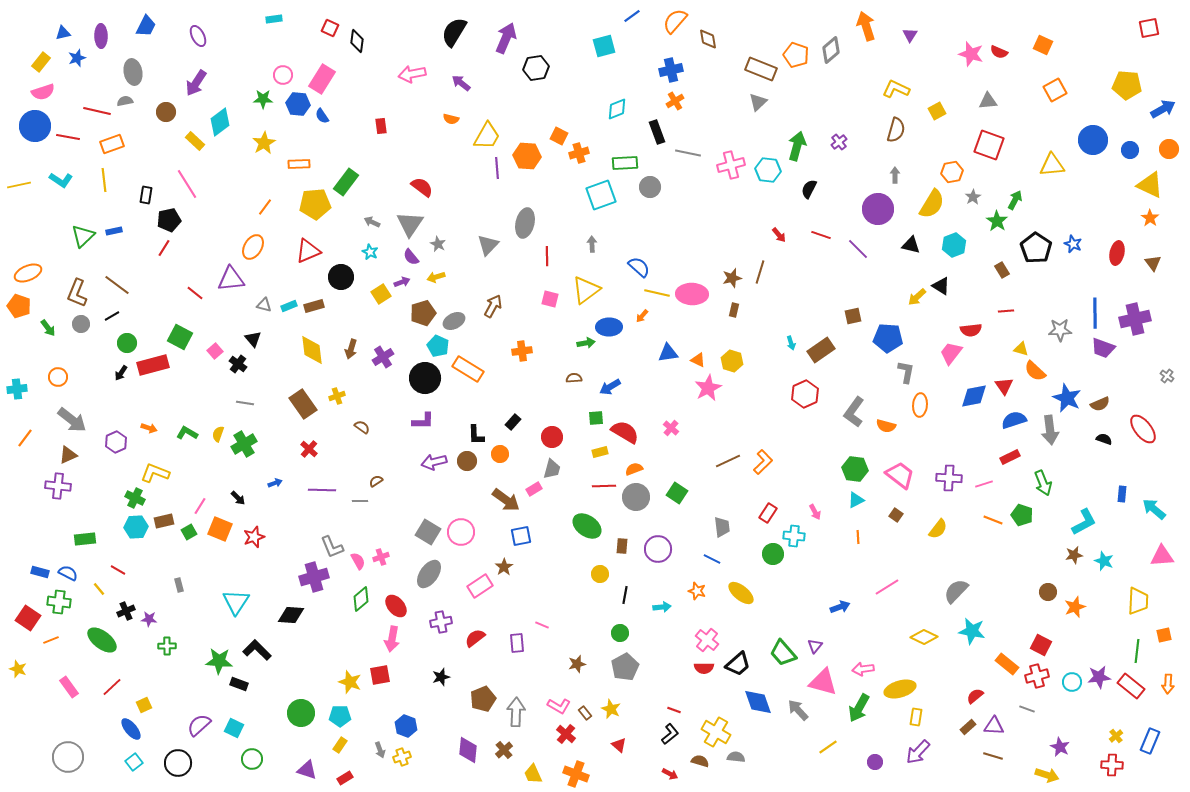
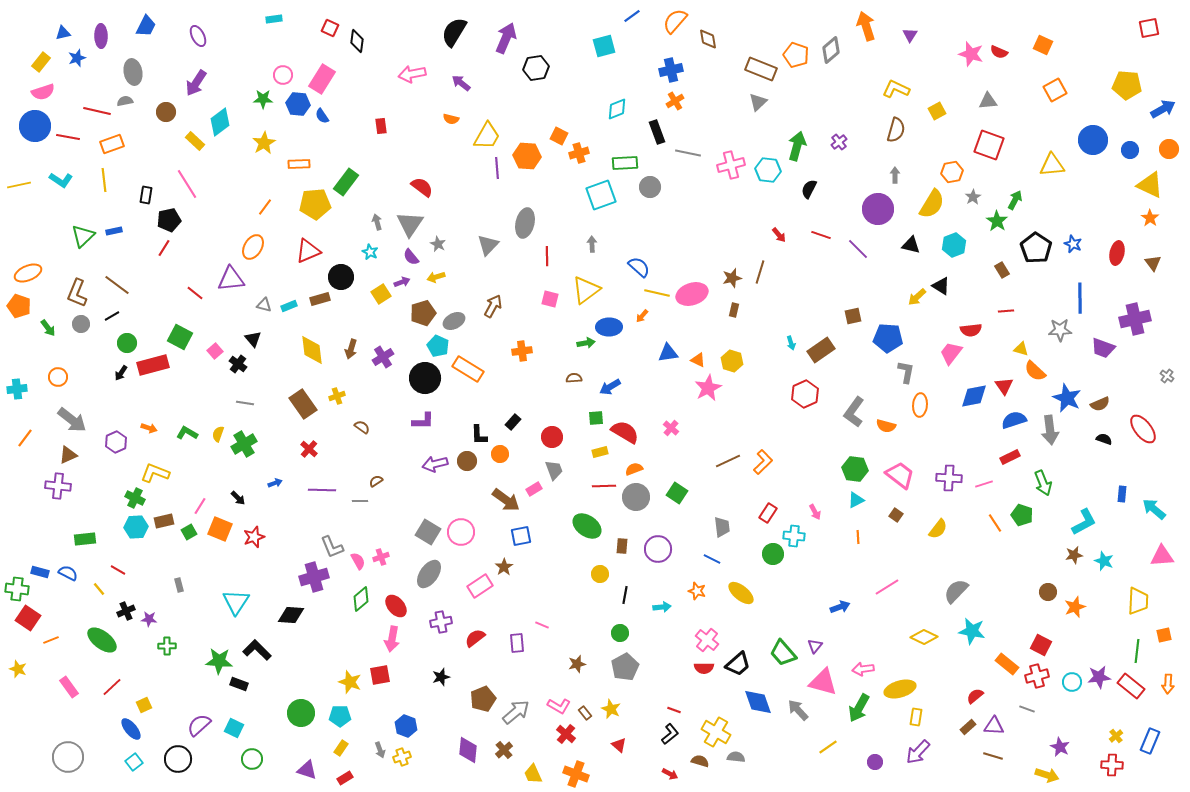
gray arrow at (372, 222): moved 5 px right; rotated 49 degrees clockwise
pink ellipse at (692, 294): rotated 20 degrees counterclockwise
brown rectangle at (314, 306): moved 6 px right, 7 px up
blue line at (1095, 313): moved 15 px left, 15 px up
black L-shape at (476, 435): moved 3 px right
purple arrow at (434, 462): moved 1 px right, 2 px down
gray trapezoid at (552, 469): moved 2 px right, 1 px down; rotated 35 degrees counterclockwise
orange line at (993, 520): moved 2 px right, 3 px down; rotated 36 degrees clockwise
green cross at (59, 602): moved 42 px left, 13 px up
gray arrow at (516, 712): rotated 48 degrees clockwise
yellow rectangle at (340, 745): moved 1 px right, 3 px down
black circle at (178, 763): moved 4 px up
